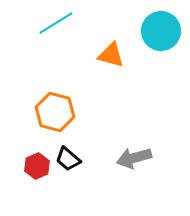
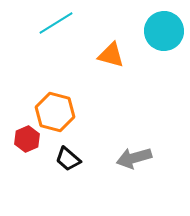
cyan circle: moved 3 px right
red hexagon: moved 10 px left, 27 px up
